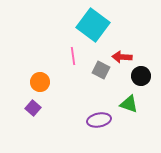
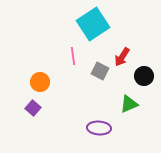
cyan square: moved 1 px up; rotated 20 degrees clockwise
red arrow: rotated 60 degrees counterclockwise
gray square: moved 1 px left, 1 px down
black circle: moved 3 px right
green triangle: rotated 42 degrees counterclockwise
purple ellipse: moved 8 px down; rotated 15 degrees clockwise
